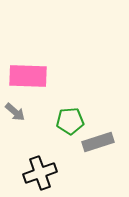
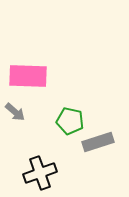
green pentagon: rotated 16 degrees clockwise
